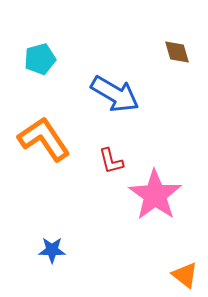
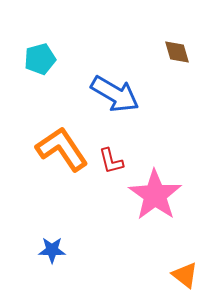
orange L-shape: moved 18 px right, 10 px down
